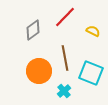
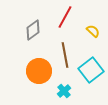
red line: rotated 15 degrees counterclockwise
yellow semicircle: rotated 16 degrees clockwise
brown line: moved 3 px up
cyan square: moved 3 px up; rotated 30 degrees clockwise
